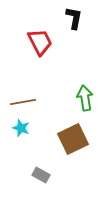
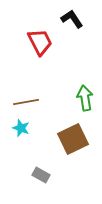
black L-shape: moved 2 px left, 1 px down; rotated 45 degrees counterclockwise
brown line: moved 3 px right
